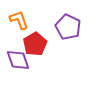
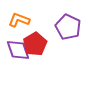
orange L-shape: rotated 50 degrees counterclockwise
purple diamond: moved 10 px up
